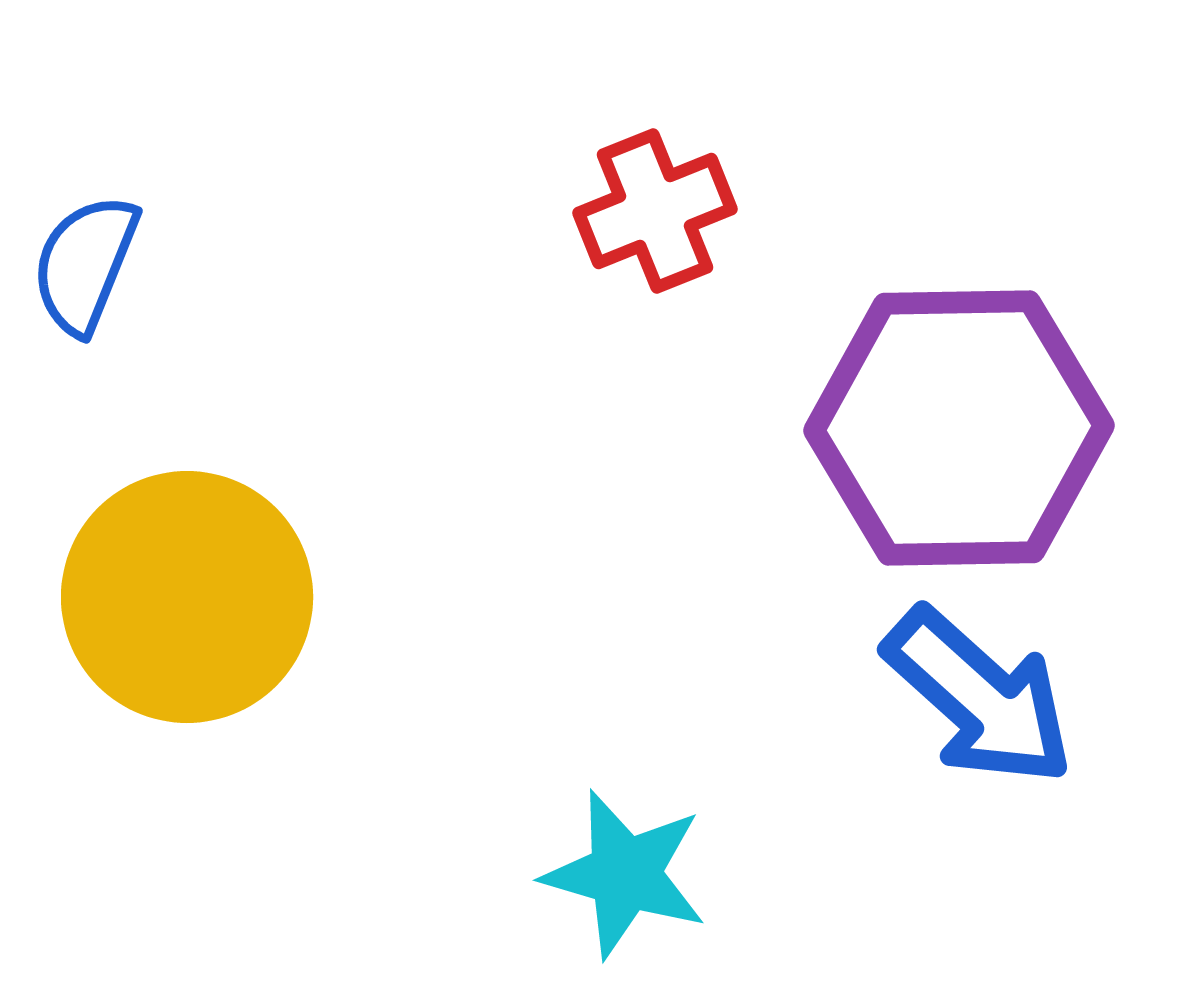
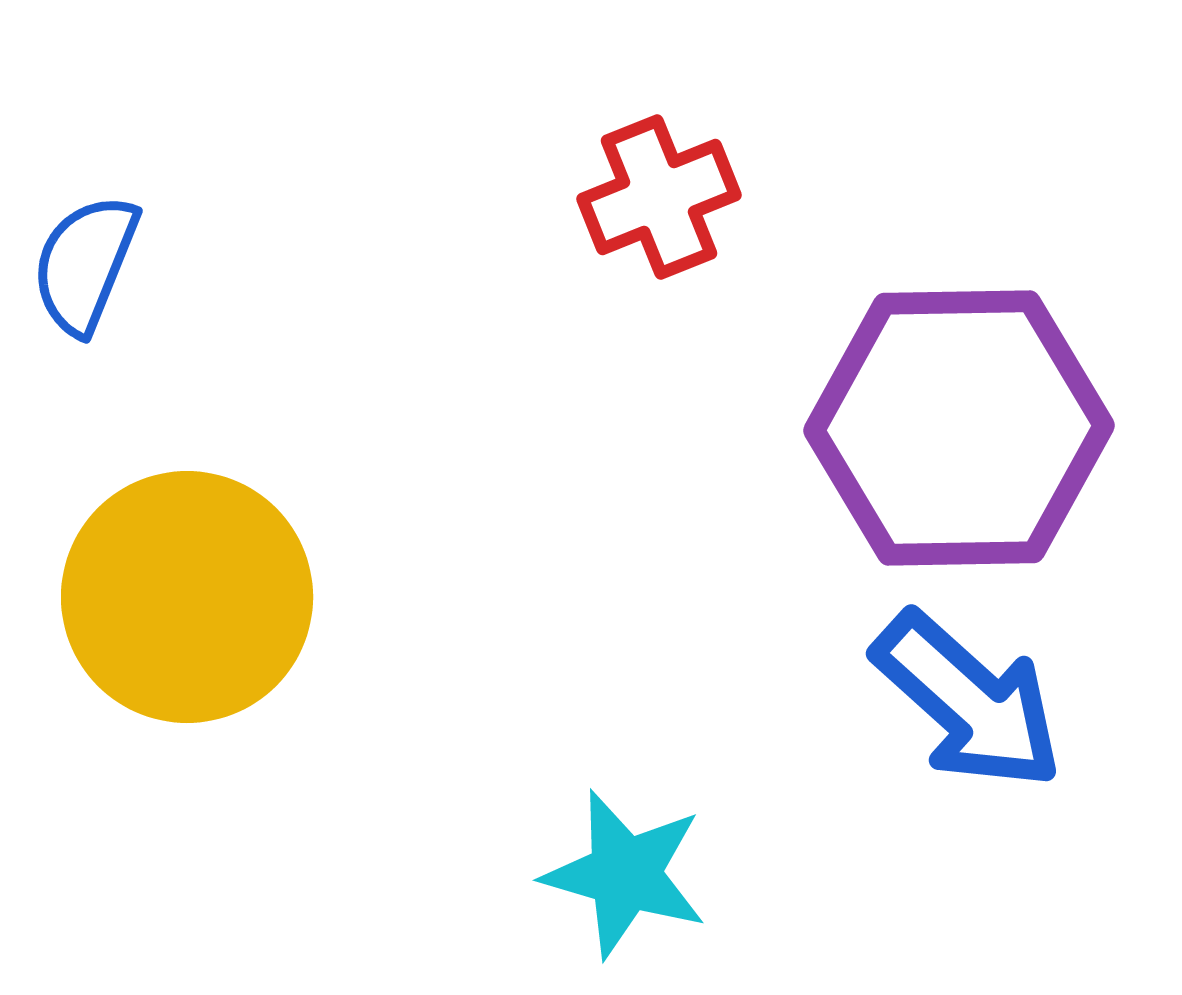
red cross: moved 4 px right, 14 px up
blue arrow: moved 11 px left, 4 px down
